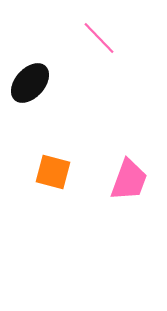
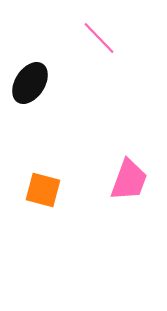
black ellipse: rotated 9 degrees counterclockwise
orange square: moved 10 px left, 18 px down
